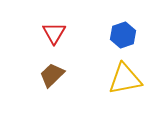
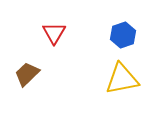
brown trapezoid: moved 25 px left, 1 px up
yellow triangle: moved 3 px left
